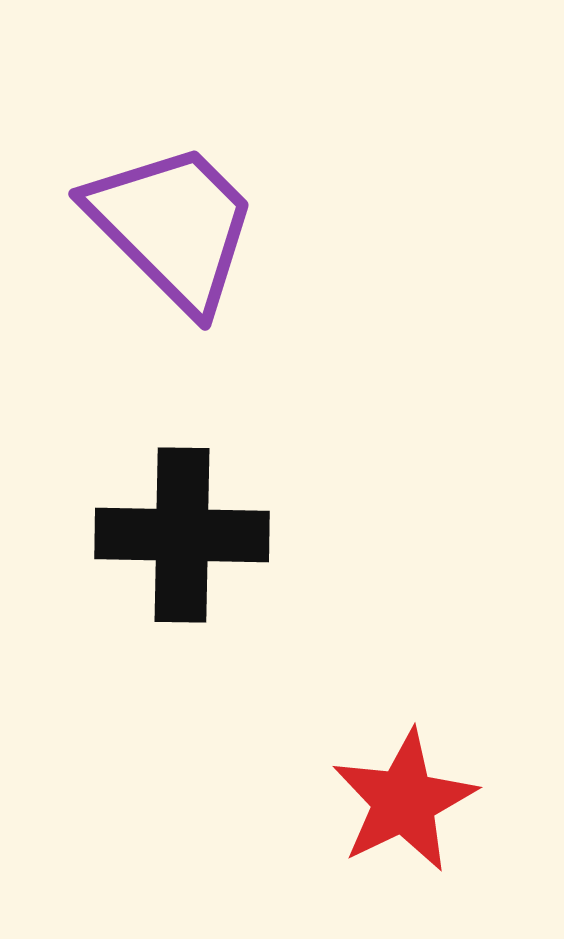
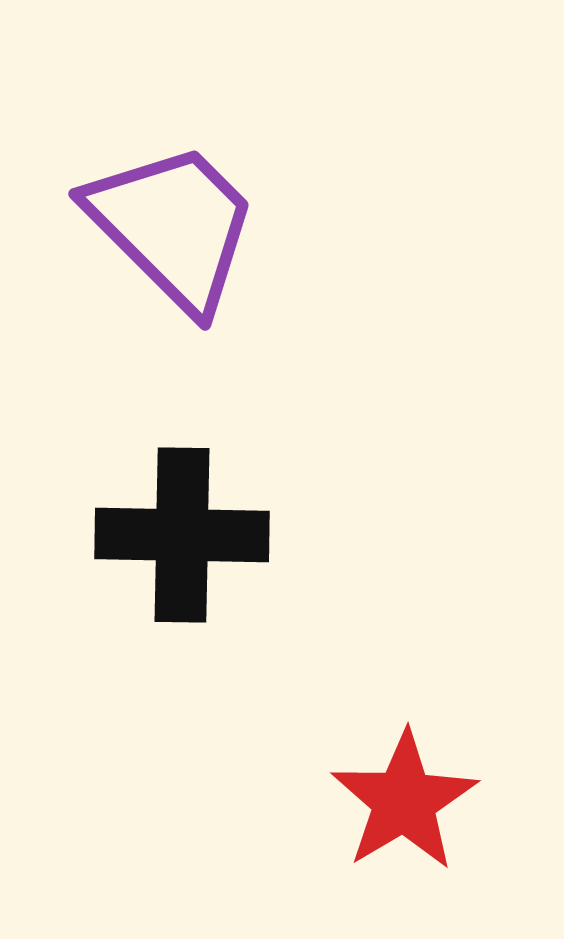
red star: rotated 5 degrees counterclockwise
